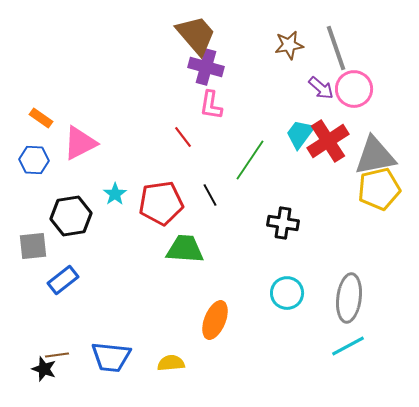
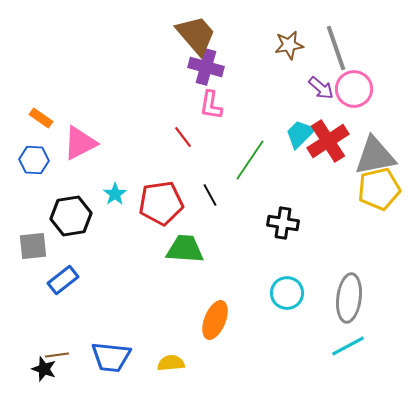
cyan trapezoid: rotated 8 degrees clockwise
